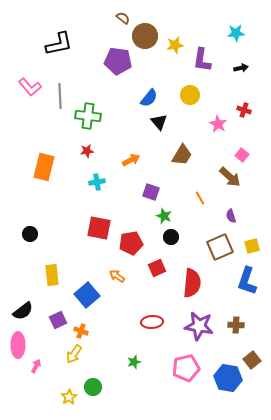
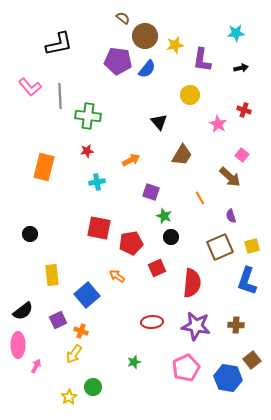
blue semicircle at (149, 98): moved 2 px left, 29 px up
purple star at (199, 326): moved 3 px left
pink pentagon at (186, 368): rotated 12 degrees counterclockwise
